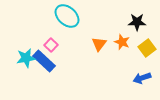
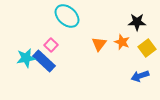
blue arrow: moved 2 px left, 2 px up
